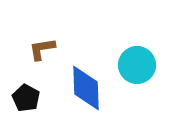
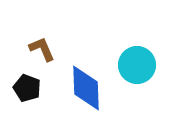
brown L-shape: rotated 76 degrees clockwise
black pentagon: moved 1 px right, 10 px up; rotated 8 degrees counterclockwise
